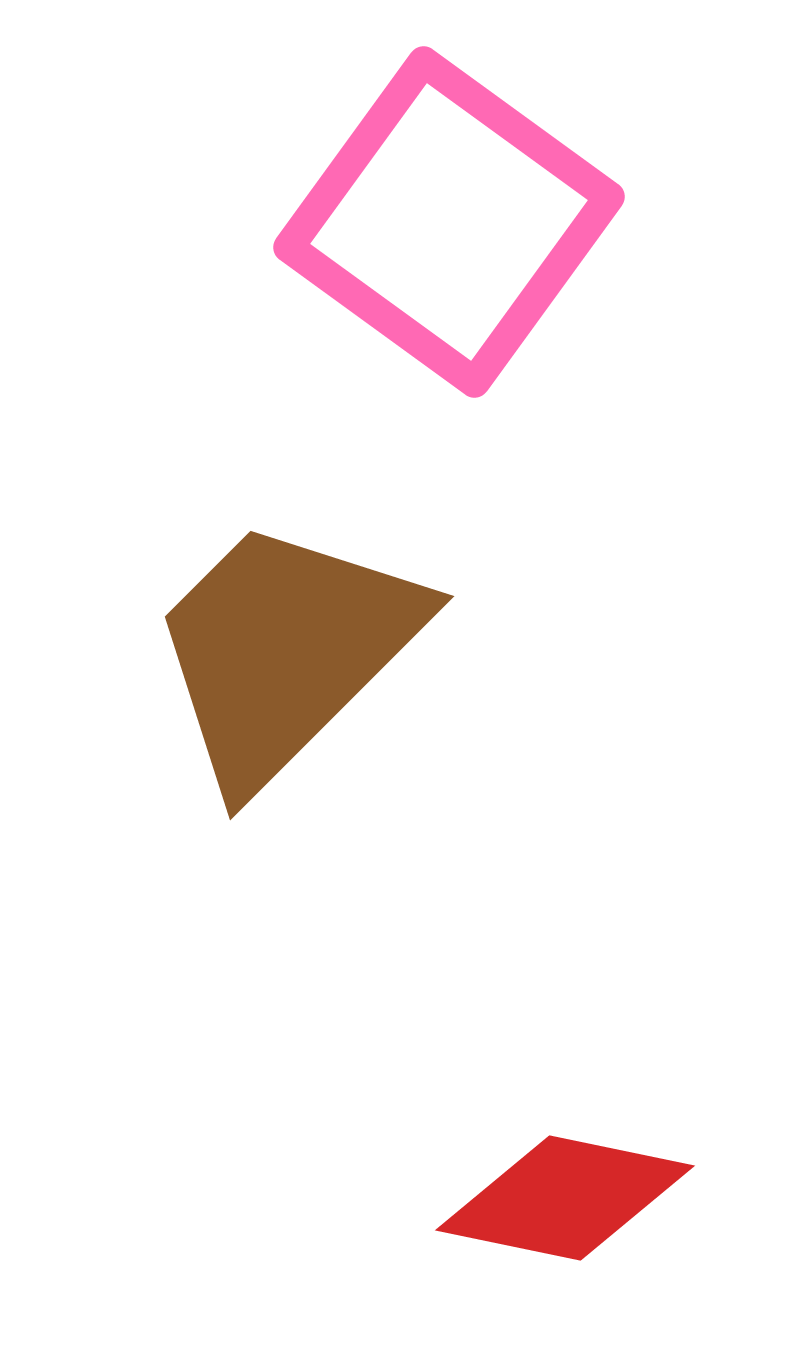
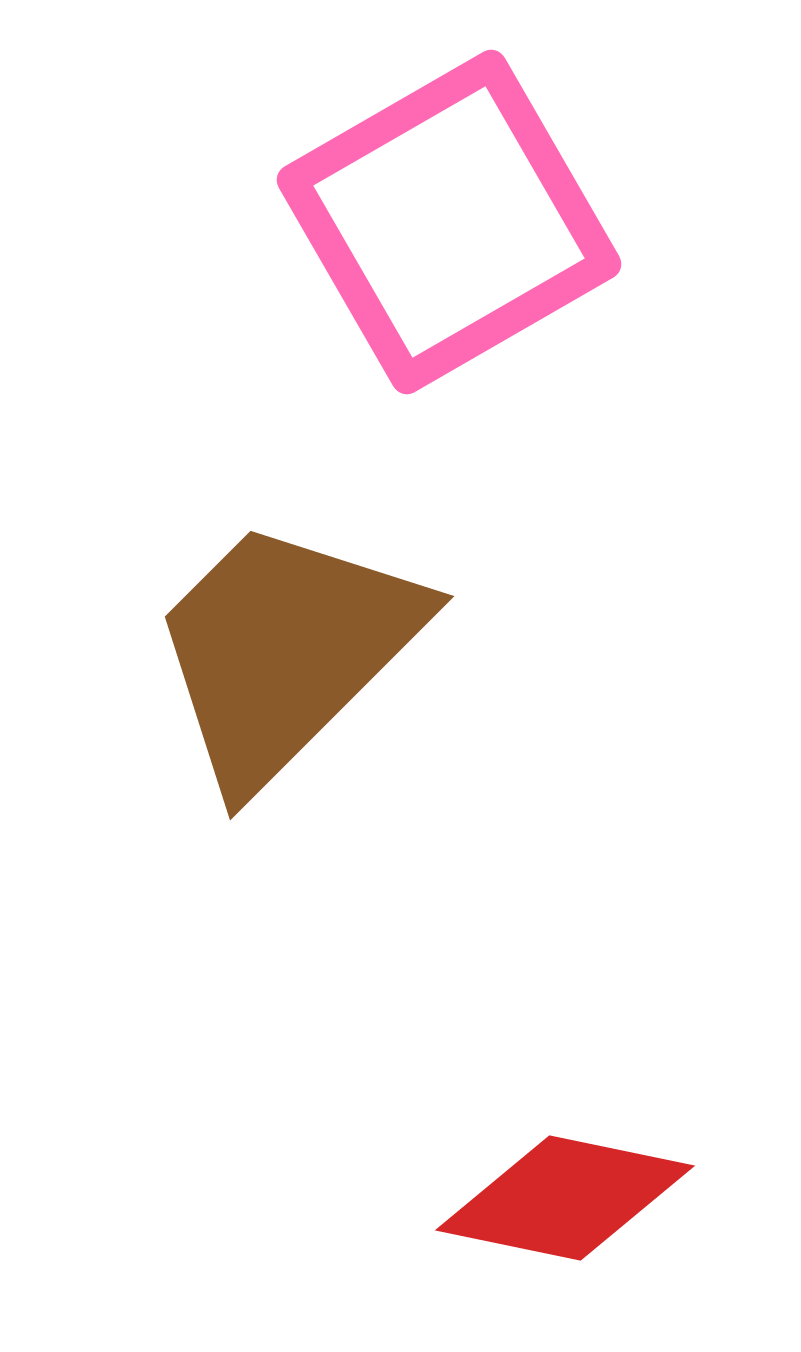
pink square: rotated 24 degrees clockwise
